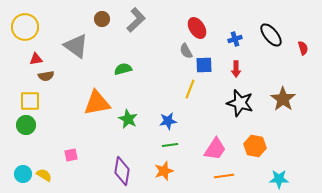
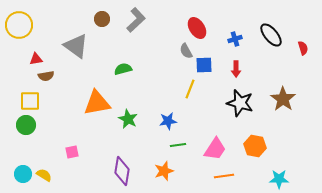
yellow circle: moved 6 px left, 2 px up
green line: moved 8 px right
pink square: moved 1 px right, 3 px up
